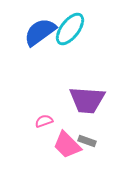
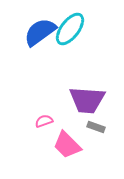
gray rectangle: moved 9 px right, 14 px up
